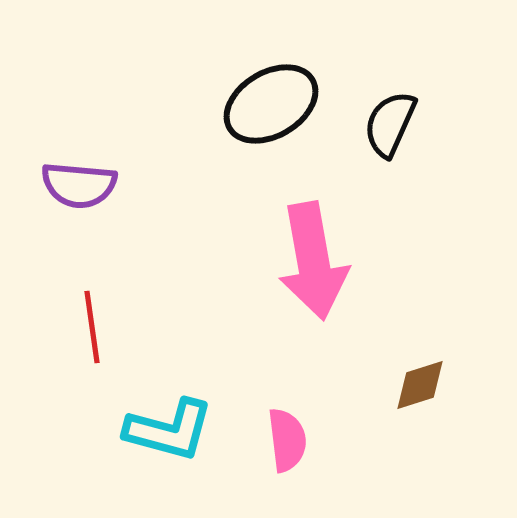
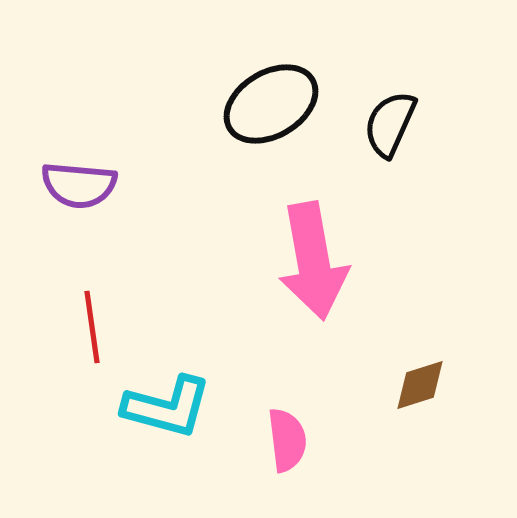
cyan L-shape: moved 2 px left, 23 px up
